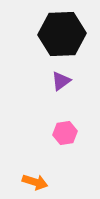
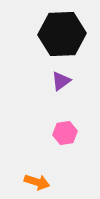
orange arrow: moved 2 px right
